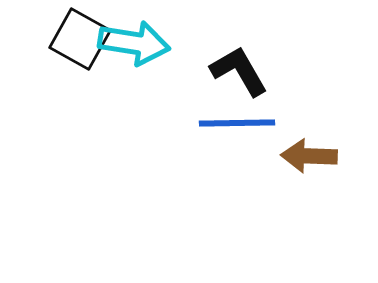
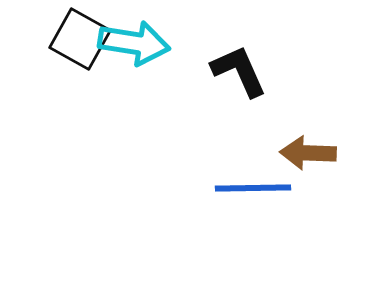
black L-shape: rotated 6 degrees clockwise
blue line: moved 16 px right, 65 px down
brown arrow: moved 1 px left, 3 px up
